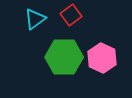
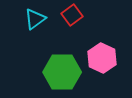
red square: moved 1 px right
green hexagon: moved 2 px left, 15 px down
